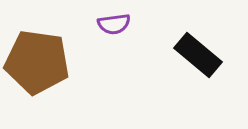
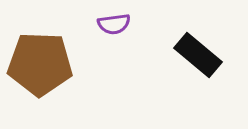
brown pentagon: moved 3 px right, 2 px down; rotated 6 degrees counterclockwise
